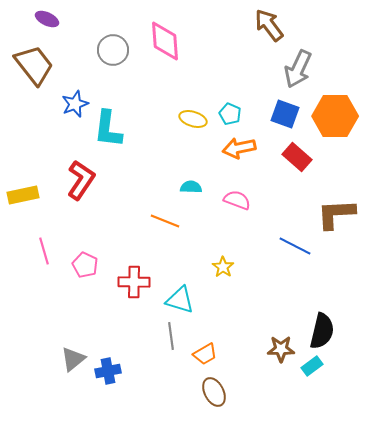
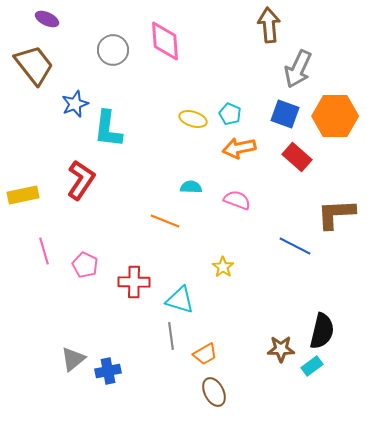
brown arrow: rotated 32 degrees clockwise
